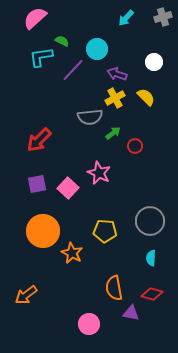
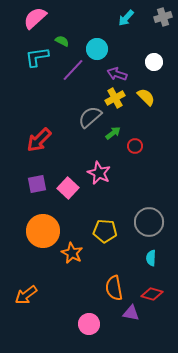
cyan L-shape: moved 4 px left
gray semicircle: rotated 145 degrees clockwise
gray circle: moved 1 px left, 1 px down
